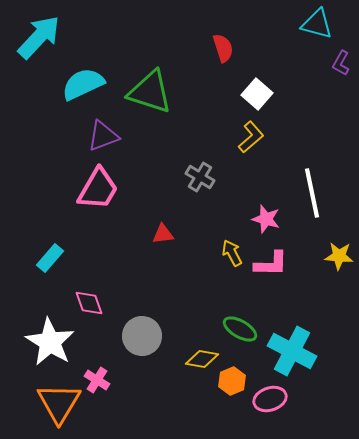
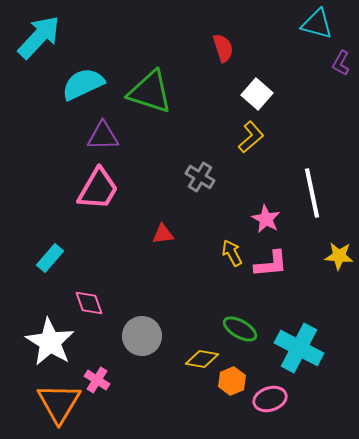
purple triangle: rotated 20 degrees clockwise
pink star: rotated 12 degrees clockwise
pink L-shape: rotated 6 degrees counterclockwise
cyan cross: moved 7 px right, 3 px up
